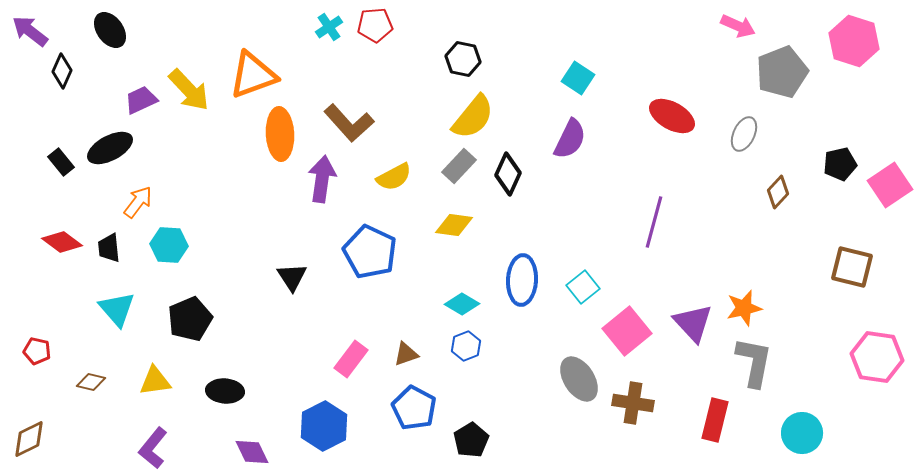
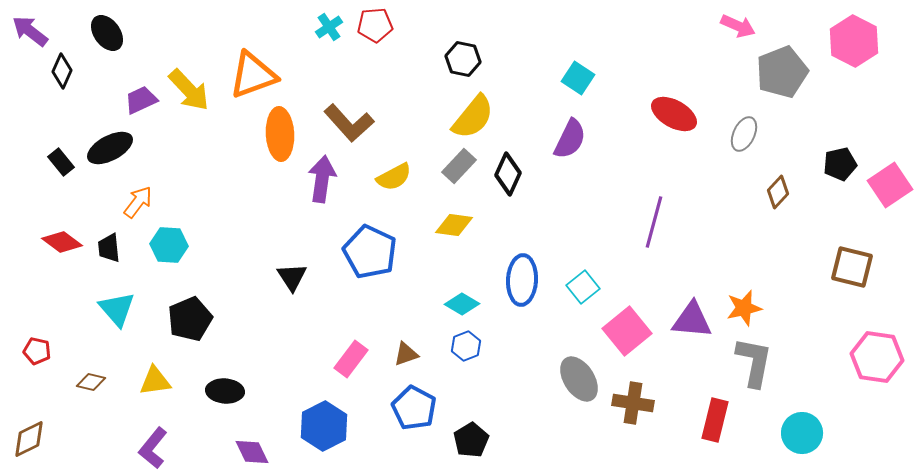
black ellipse at (110, 30): moved 3 px left, 3 px down
pink hexagon at (854, 41): rotated 9 degrees clockwise
red ellipse at (672, 116): moved 2 px right, 2 px up
purple triangle at (693, 323): moved 1 px left, 3 px up; rotated 42 degrees counterclockwise
